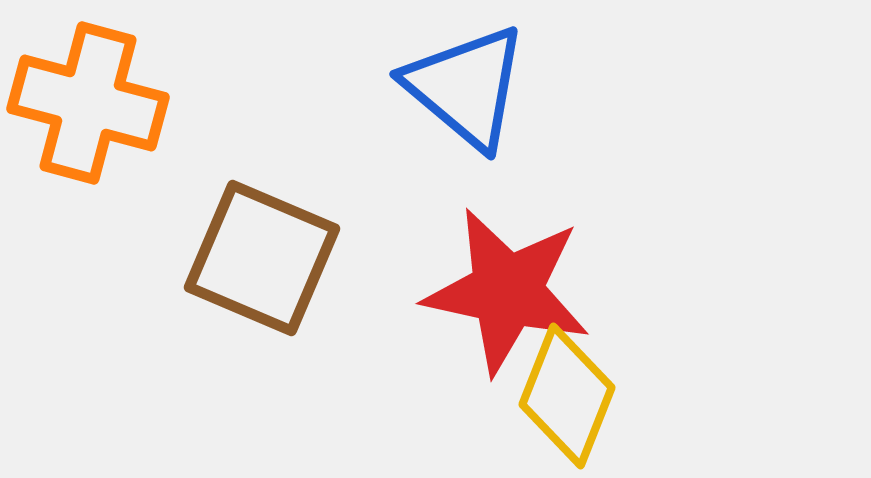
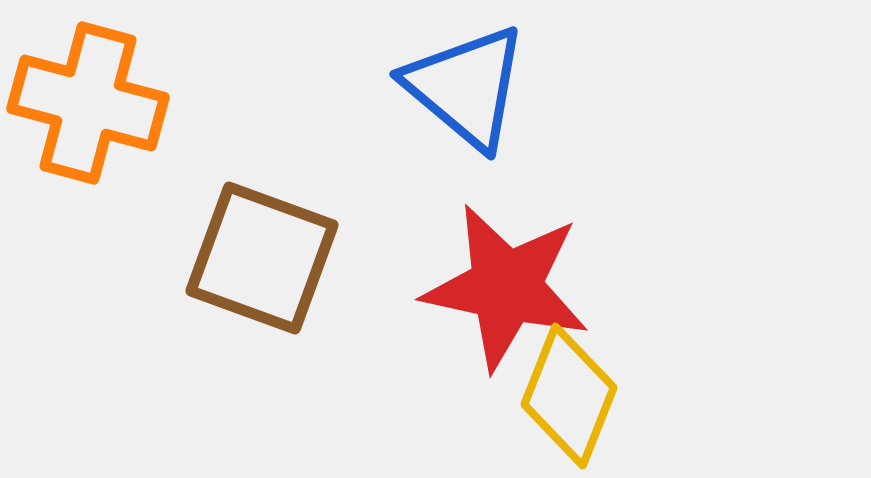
brown square: rotated 3 degrees counterclockwise
red star: moved 1 px left, 4 px up
yellow diamond: moved 2 px right
